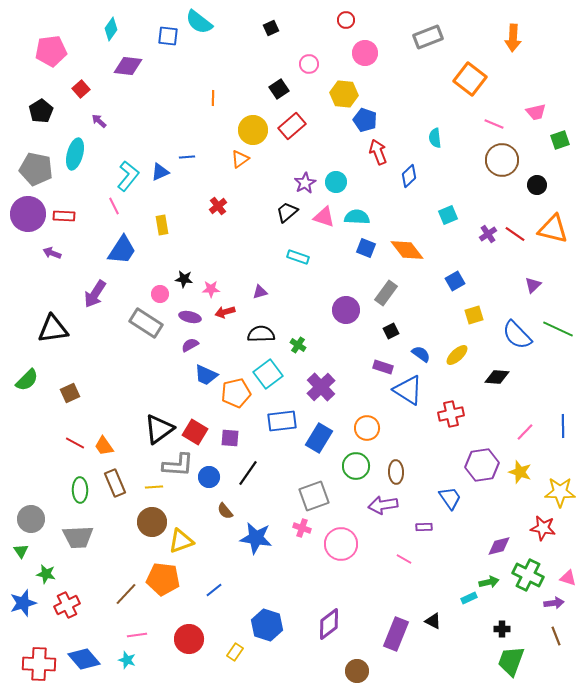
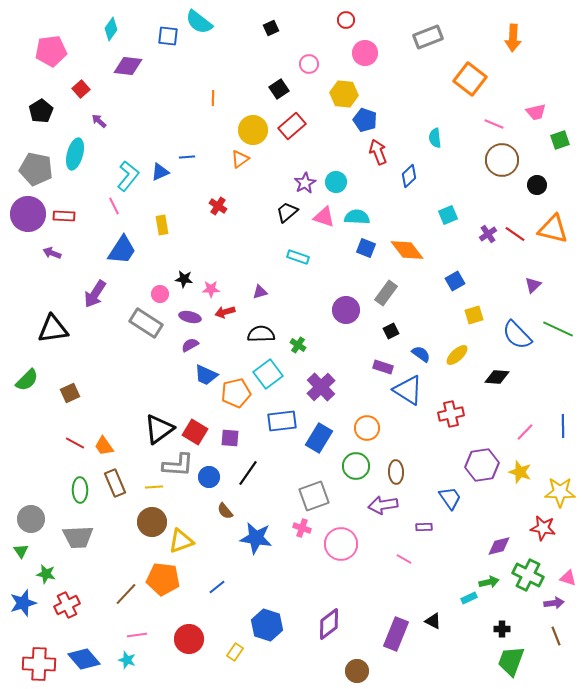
red cross at (218, 206): rotated 18 degrees counterclockwise
blue line at (214, 590): moved 3 px right, 3 px up
